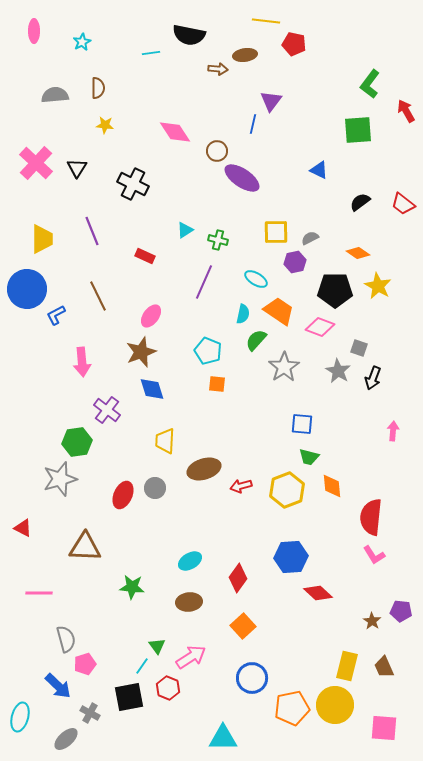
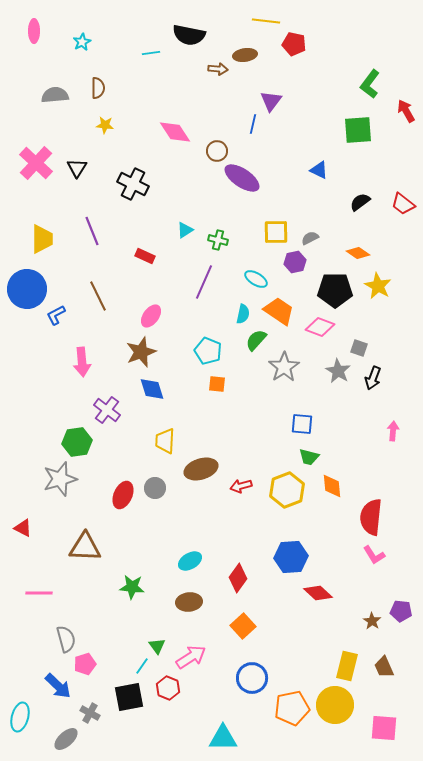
brown ellipse at (204, 469): moved 3 px left
